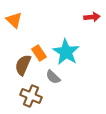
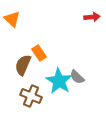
orange triangle: moved 2 px left, 1 px up
cyan star: moved 7 px left, 29 px down
gray semicircle: moved 24 px right
